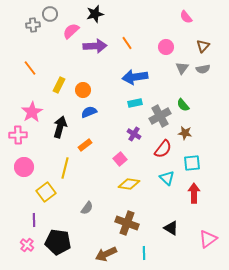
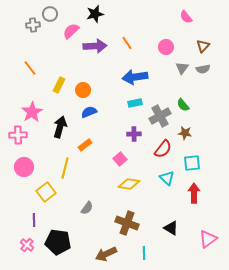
purple cross at (134, 134): rotated 32 degrees counterclockwise
